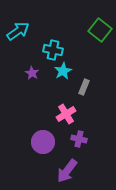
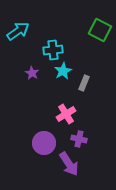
green square: rotated 10 degrees counterclockwise
cyan cross: rotated 18 degrees counterclockwise
gray rectangle: moved 4 px up
purple circle: moved 1 px right, 1 px down
purple arrow: moved 2 px right, 7 px up; rotated 70 degrees counterclockwise
